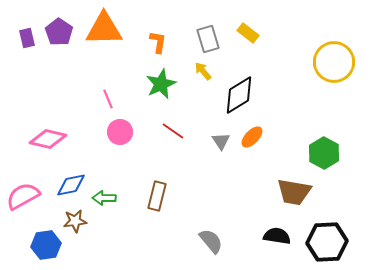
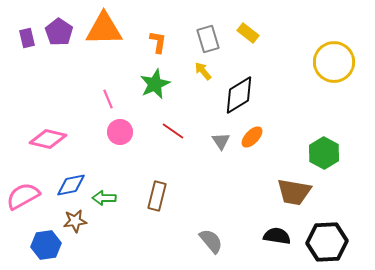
green star: moved 6 px left
